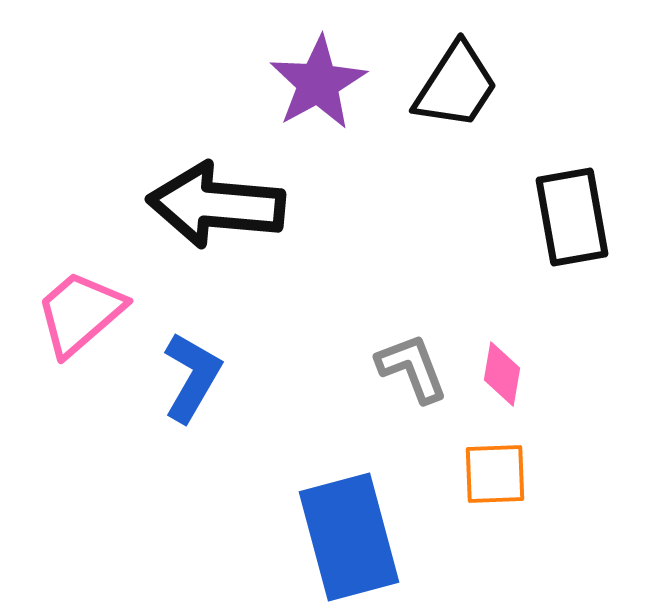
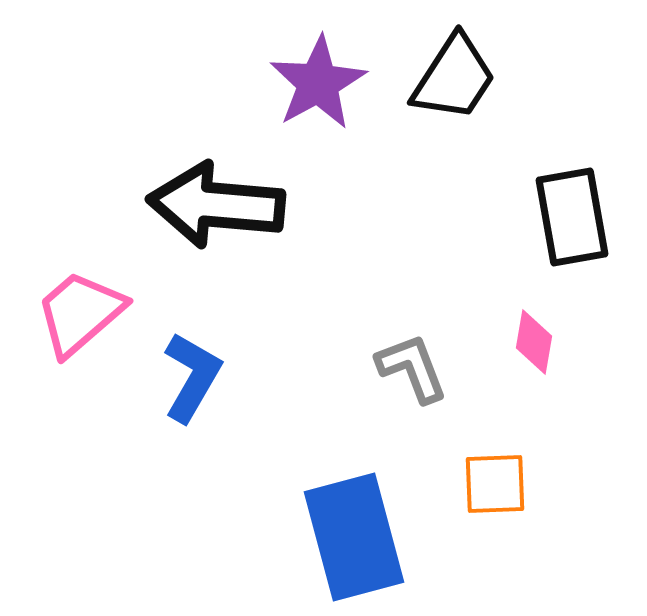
black trapezoid: moved 2 px left, 8 px up
pink diamond: moved 32 px right, 32 px up
orange square: moved 10 px down
blue rectangle: moved 5 px right
